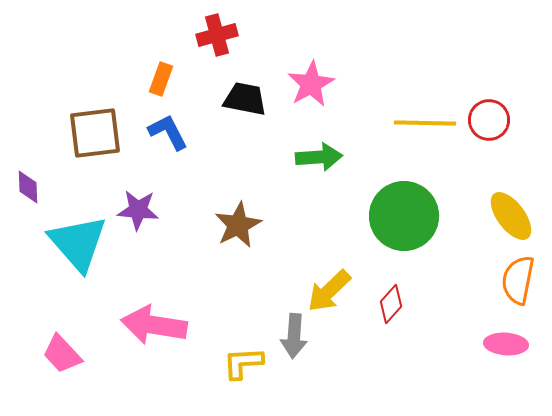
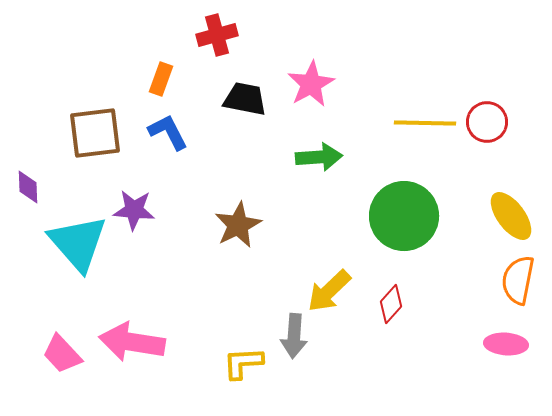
red circle: moved 2 px left, 2 px down
purple star: moved 4 px left
pink arrow: moved 22 px left, 17 px down
